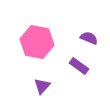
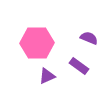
pink hexagon: moved 1 px down; rotated 12 degrees counterclockwise
purple triangle: moved 5 px right, 10 px up; rotated 24 degrees clockwise
